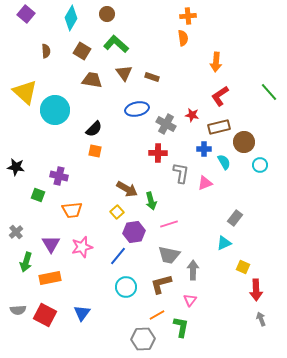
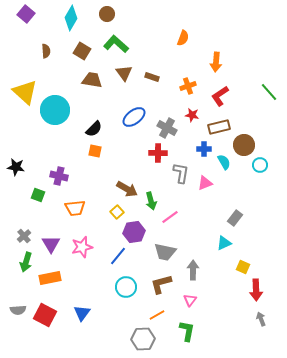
orange cross at (188, 16): moved 70 px down; rotated 14 degrees counterclockwise
orange semicircle at (183, 38): rotated 28 degrees clockwise
blue ellipse at (137, 109): moved 3 px left, 8 px down; rotated 25 degrees counterclockwise
gray cross at (166, 124): moved 1 px right, 4 px down
brown circle at (244, 142): moved 3 px down
orange trapezoid at (72, 210): moved 3 px right, 2 px up
pink line at (169, 224): moved 1 px right, 7 px up; rotated 18 degrees counterclockwise
gray cross at (16, 232): moved 8 px right, 4 px down
gray trapezoid at (169, 255): moved 4 px left, 3 px up
green L-shape at (181, 327): moved 6 px right, 4 px down
